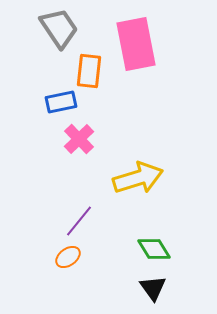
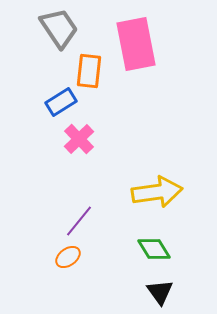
blue rectangle: rotated 20 degrees counterclockwise
yellow arrow: moved 19 px right, 14 px down; rotated 9 degrees clockwise
black triangle: moved 7 px right, 4 px down
